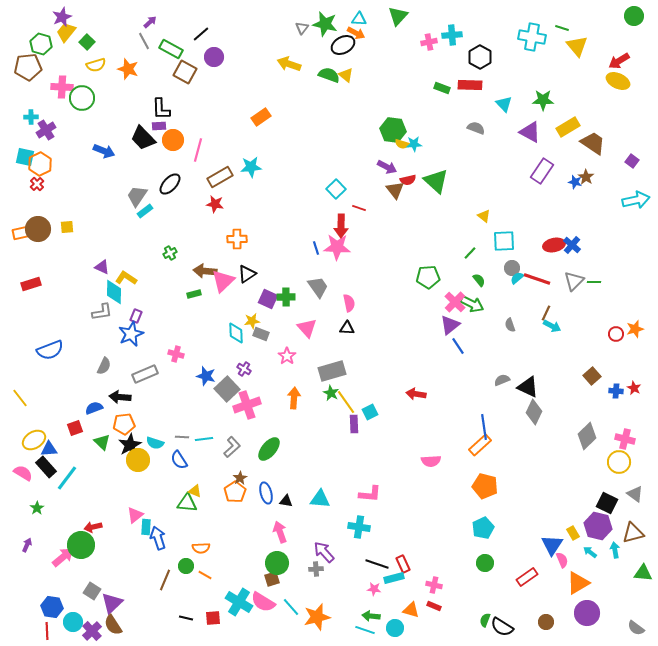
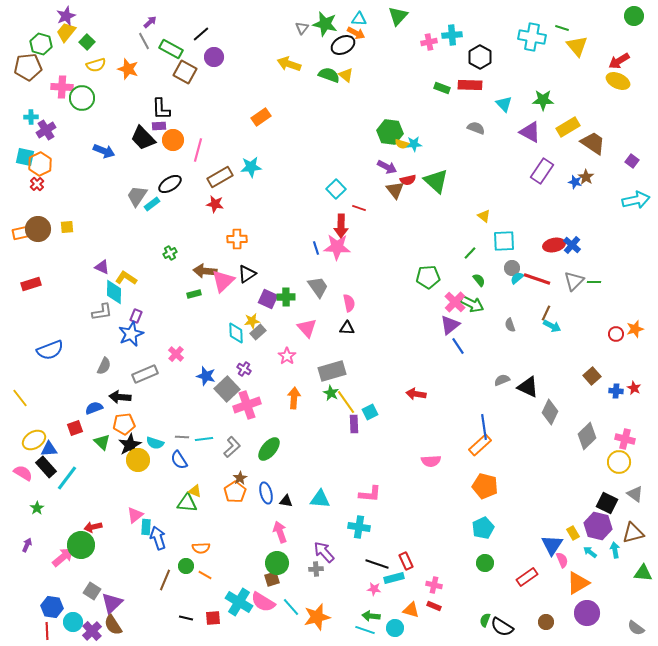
purple star at (62, 17): moved 4 px right, 1 px up
green hexagon at (393, 130): moved 3 px left, 2 px down
black ellipse at (170, 184): rotated 15 degrees clockwise
cyan rectangle at (145, 211): moved 7 px right, 7 px up
gray rectangle at (261, 334): moved 3 px left, 2 px up; rotated 63 degrees counterclockwise
pink cross at (176, 354): rotated 28 degrees clockwise
gray diamond at (534, 412): moved 16 px right
red rectangle at (403, 564): moved 3 px right, 3 px up
